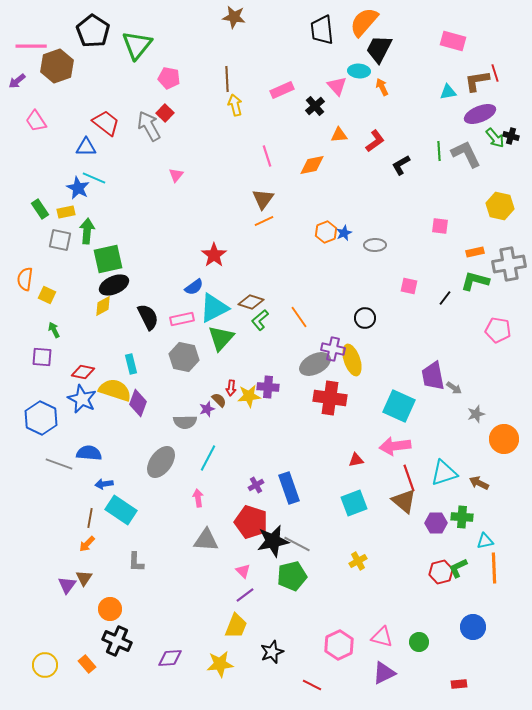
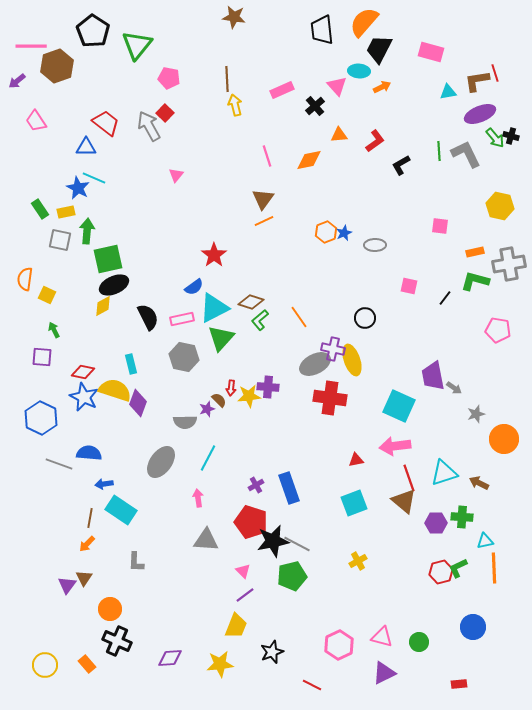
pink rectangle at (453, 41): moved 22 px left, 11 px down
orange arrow at (382, 87): rotated 90 degrees clockwise
orange diamond at (312, 165): moved 3 px left, 5 px up
blue star at (82, 399): moved 2 px right, 2 px up
